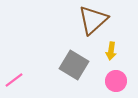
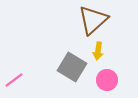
yellow arrow: moved 13 px left
gray square: moved 2 px left, 2 px down
pink circle: moved 9 px left, 1 px up
